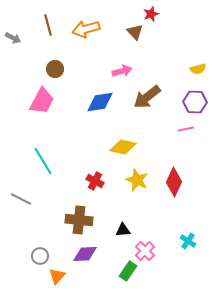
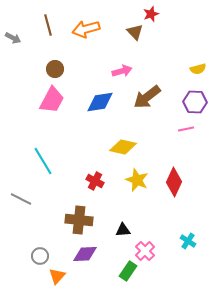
pink trapezoid: moved 10 px right, 1 px up
